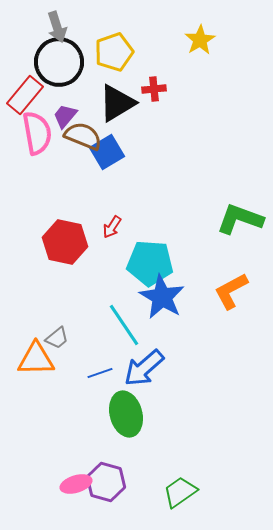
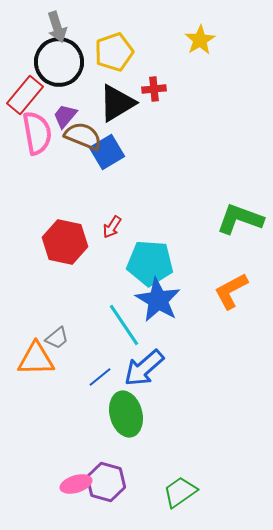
blue star: moved 4 px left, 3 px down
blue line: moved 4 px down; rotated 20 degrees counterclockwise
